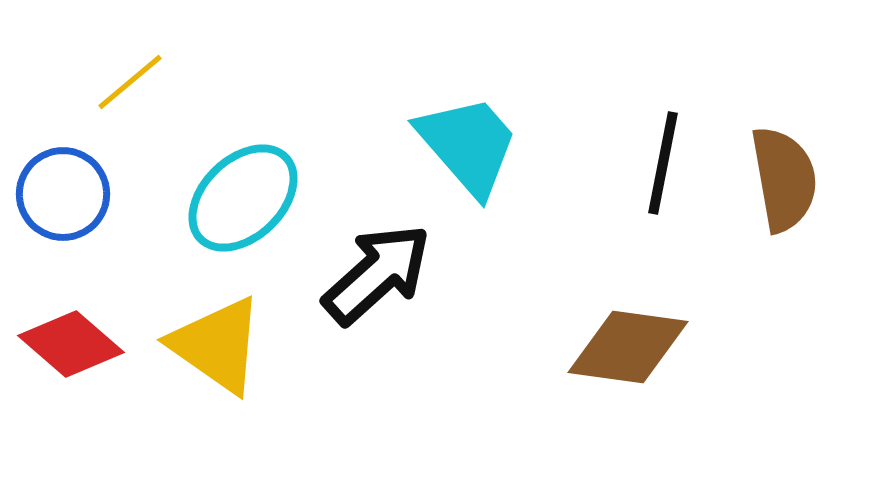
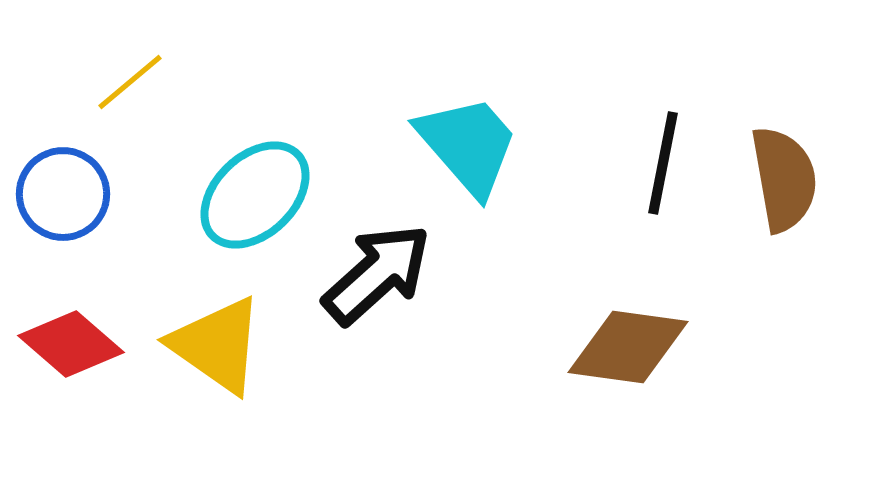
cyan ellipse: moved 12 px right, 3 px up
